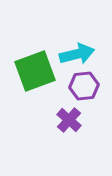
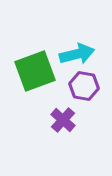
purple hexagon: rotated 16 degrees clockwise
purple cross: moved 6 px left
